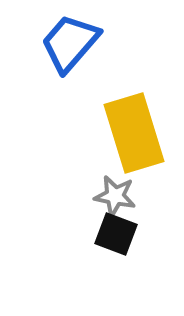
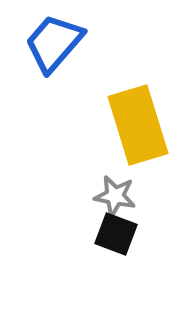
blue trapezoid: moved 16 px left
yellow rectangle: moved 4 px right, 8 px up
